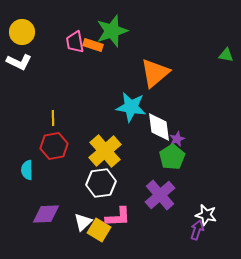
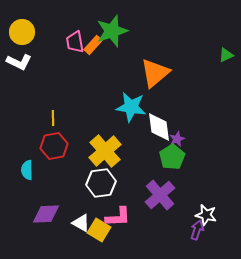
orange rectangle: rotated 66 degrees counterclockwise
green triangle: rotated 35 degrees counterclockwise
white triangle: moved 2 px left, 1 px down; rotated 48 degrees counterclockwise
